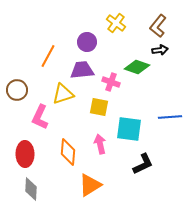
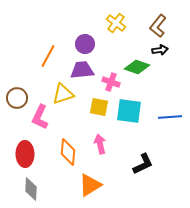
purple circle: moved 2 px left, 2 px down
brown circle: moved 8 px down
cyan square: moved 18 px up
